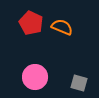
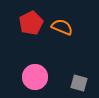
red pentagon: rotated 20 degrees clockwise
